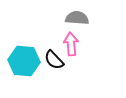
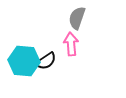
gray semicircle: rotated 75 degrees counterclockwise
black semicircle: moved 8 px left, 1 px down; rotated 80 degrees counterclockwise
